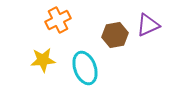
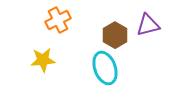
purple triangle: rotated 10 degrees clockwise
brown hexagon: rotated 20 degrees counterclockwise
cyan ellipse: moved 20 px right
